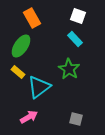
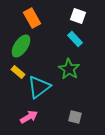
gray square: moved 1 px left, 2 px up
